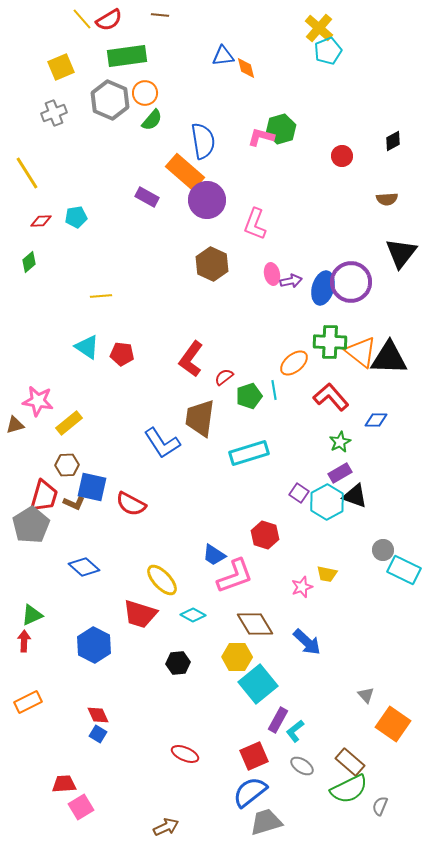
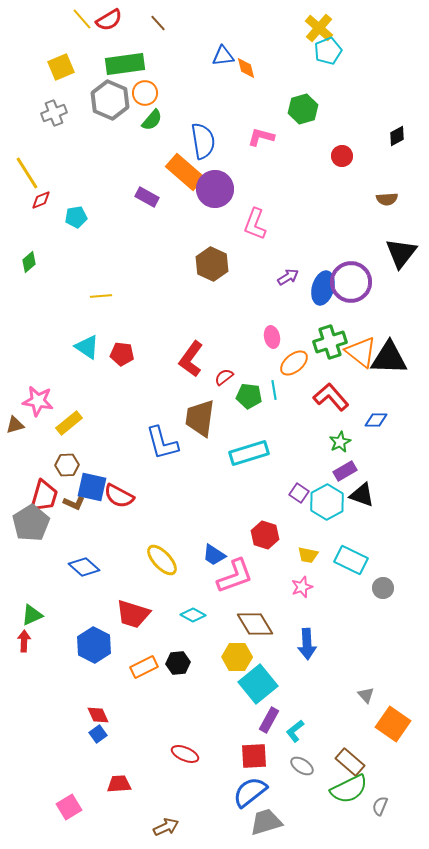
brown line at (160, 15): moved 2 px left, 8 px down; rotated 42 degrees clockwise
green rectangle at (127, 56): moved 2 px left, 8 px down
green hexagon at (281, 129): moved 22 px right, 20 px up
black diamond at (393, 141): moved 4 px right, 5 px up
purple circle at (207, 200): moved 8 px right, 11 px up
red diamond at (41, 221): moved 21 px up; rotated 20 degrees counterclockwise
pink ellipse at (272, 274): moved 63 px down
purple arrow at (291, 281): moved 3 px left, 4 px up; rotated 20 degrees counterclockwise
green cross at (330, 342): rotated 20 degrees counterclockwise
green pentagon at (249, 396): rotated 25 degrees clockwise
blue L-shape at (162, 443): rotated 18 degrees clockwise
purple rectangle at (340, 473): moved 5 px right, 2 px up
black triangle at (355, 496): moved 7 px right, 1 px up
red semicircle at (131, 504): moved 12 px left, 8 px up
gray pentagon at (31, 525): moved 2 px up
gray circle at (383, 550): moved 38 px down
cyan rectangle at (404, 570): moved 53 px left, 10 px up
yellow trapezoid at (327, 574): moved 19 px left, 19 px up
yellow ellipse at (162, 580): moved 20 px up
red trapezoid at (140, 614): moved 7 px left
blue arrow at (307, 642): moved 2 px down; rotated 44 degrees clockwise
orange rectangle at (28, 702): moved 116 px right, 35 px up
purple rectangle at (278, 720): moved 9 px left
blue square at (98, 734): rotated 24 degrees clockwise
red square at (254, 756): rotated 20 degrees clockwise
red trapezoid at (64, 784): moved 55 px right
pink square at (81, 807): moved 12 px left
